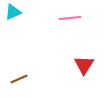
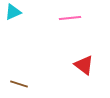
red triangle: rotated 25 degrees counterclockwise
brown line: moved 5 px down; rotated 42 degrees clockwise
